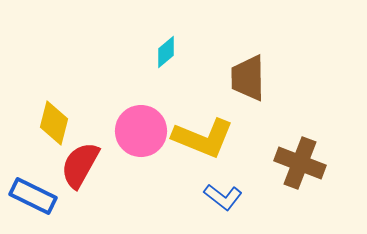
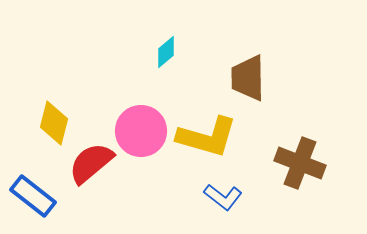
yellow L-shape: moved 4 px right, 1 px up; rotated 6 degrees counterclockwise
red semicircle: moved 11 px right, 2 px up; rotated 21 degrees clockwise
blue rectangle: rotated 12 degrees clockwise
